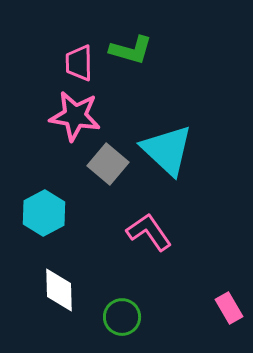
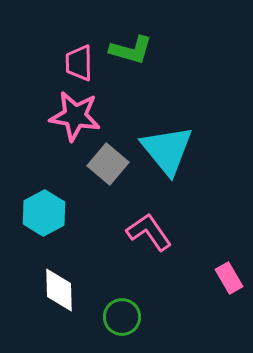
cyan triangle: rotated 8 degrees clockwise
pink rectangle: moved 30 px up
